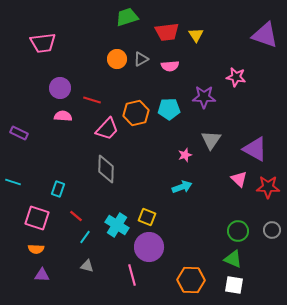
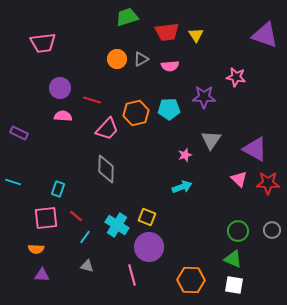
red star at (268, 187): moved 4 px up
pink square at (37, 218): moved 9 px right; rotated 25 degrees counterclockwise
